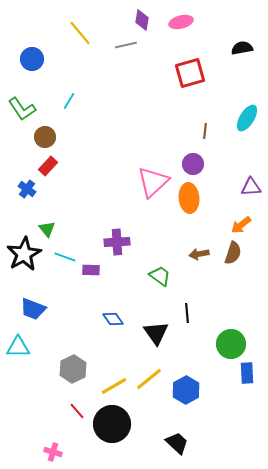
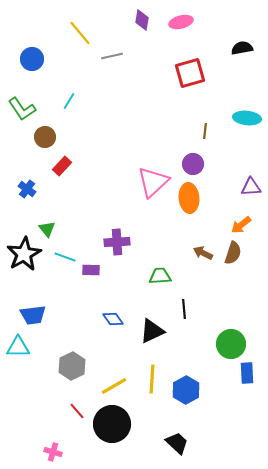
gray line at (126, 45): moved 14 px left, 11 px down
cyan ellipse at (247, 118): rotated 64 degrees clockwise
red rectangle at (48, 166): moved 14 px right
brown arrow at (199, 254): moved 4 px right, 1 px up; rotated 36 degrees clockwise
green trapezoid at (160, 276): rotated 40 degrees counterclockwise
blue trapezoid at (33, 309): moved 6 px down; rotated 28 degrees counterclockwise
black line at (187, 313): moved 3 px left, 4 px up
black triangle at (156, 333): moved 4 px left, 2 px up; rotated 40 degrees clockwise
gray hexagon at (73, 369): moved 1 px left, 3 px up
yellow line at (149, 379): moved 3 px right; rotated 48 degrees counterclockwise
